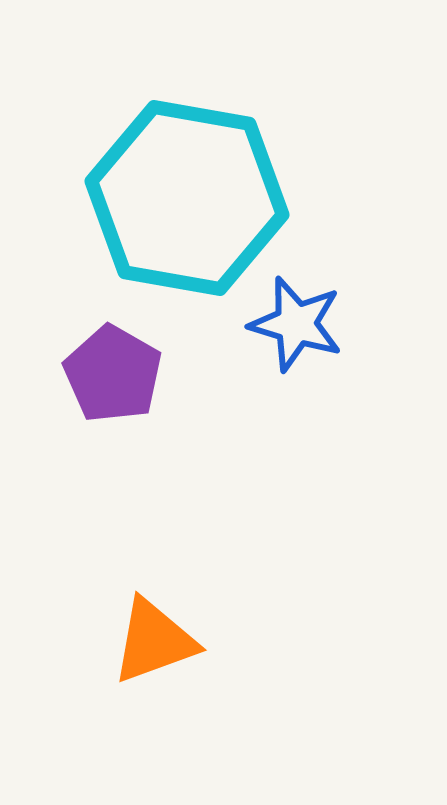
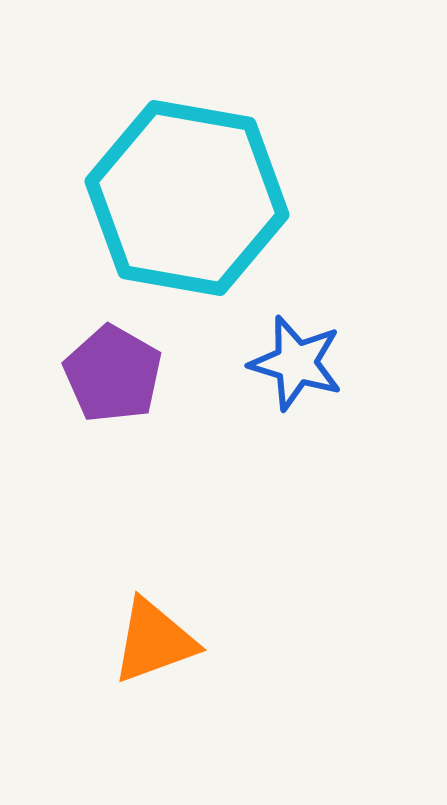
blue star: moved 39 px down
